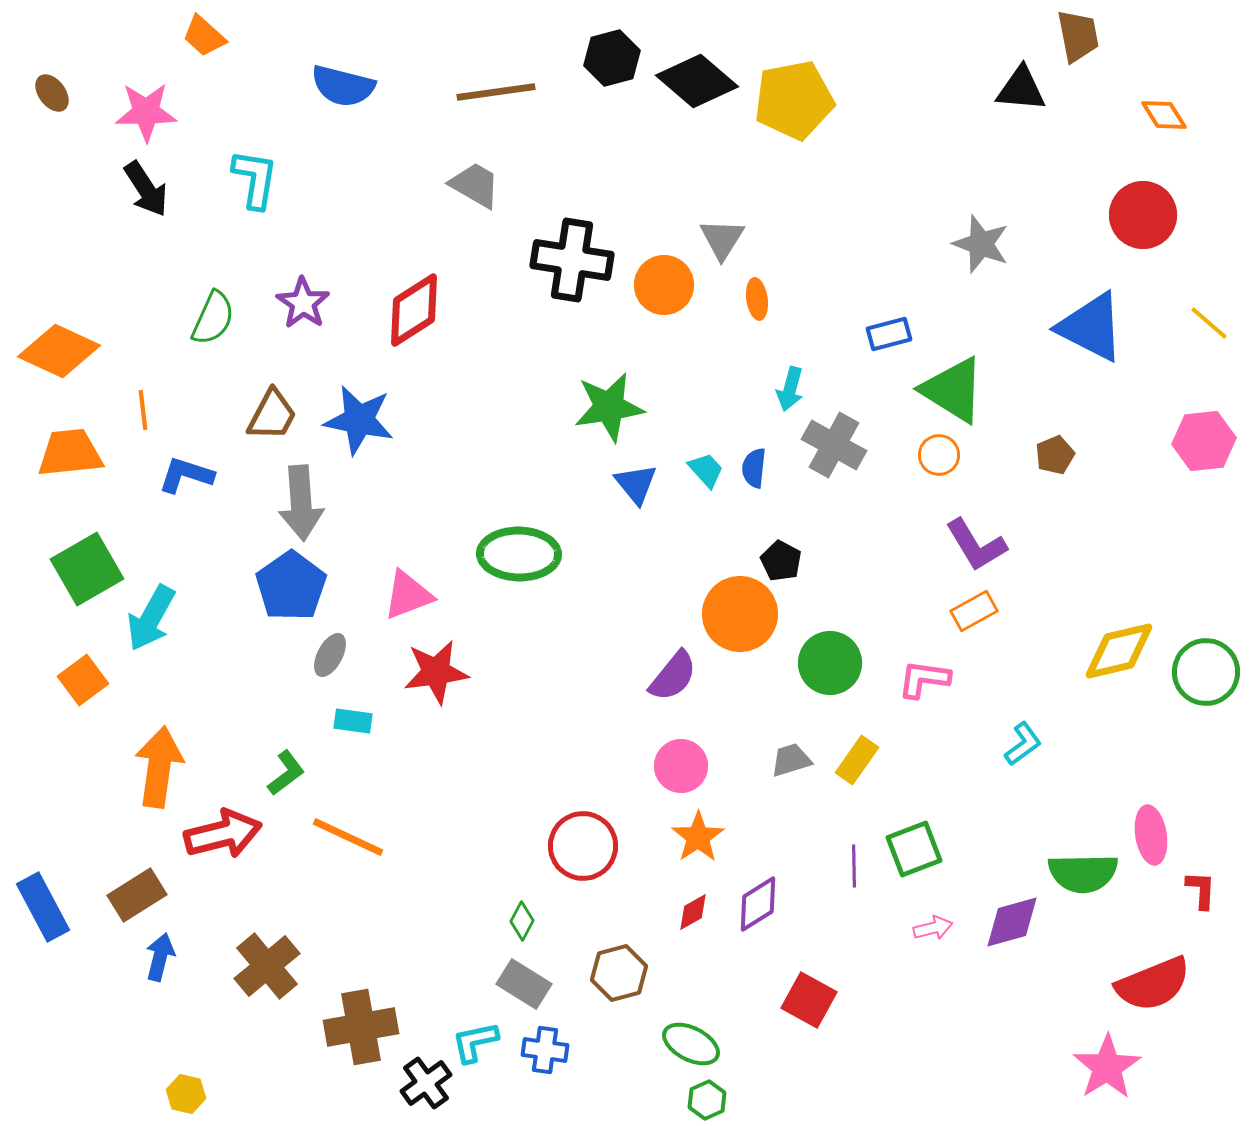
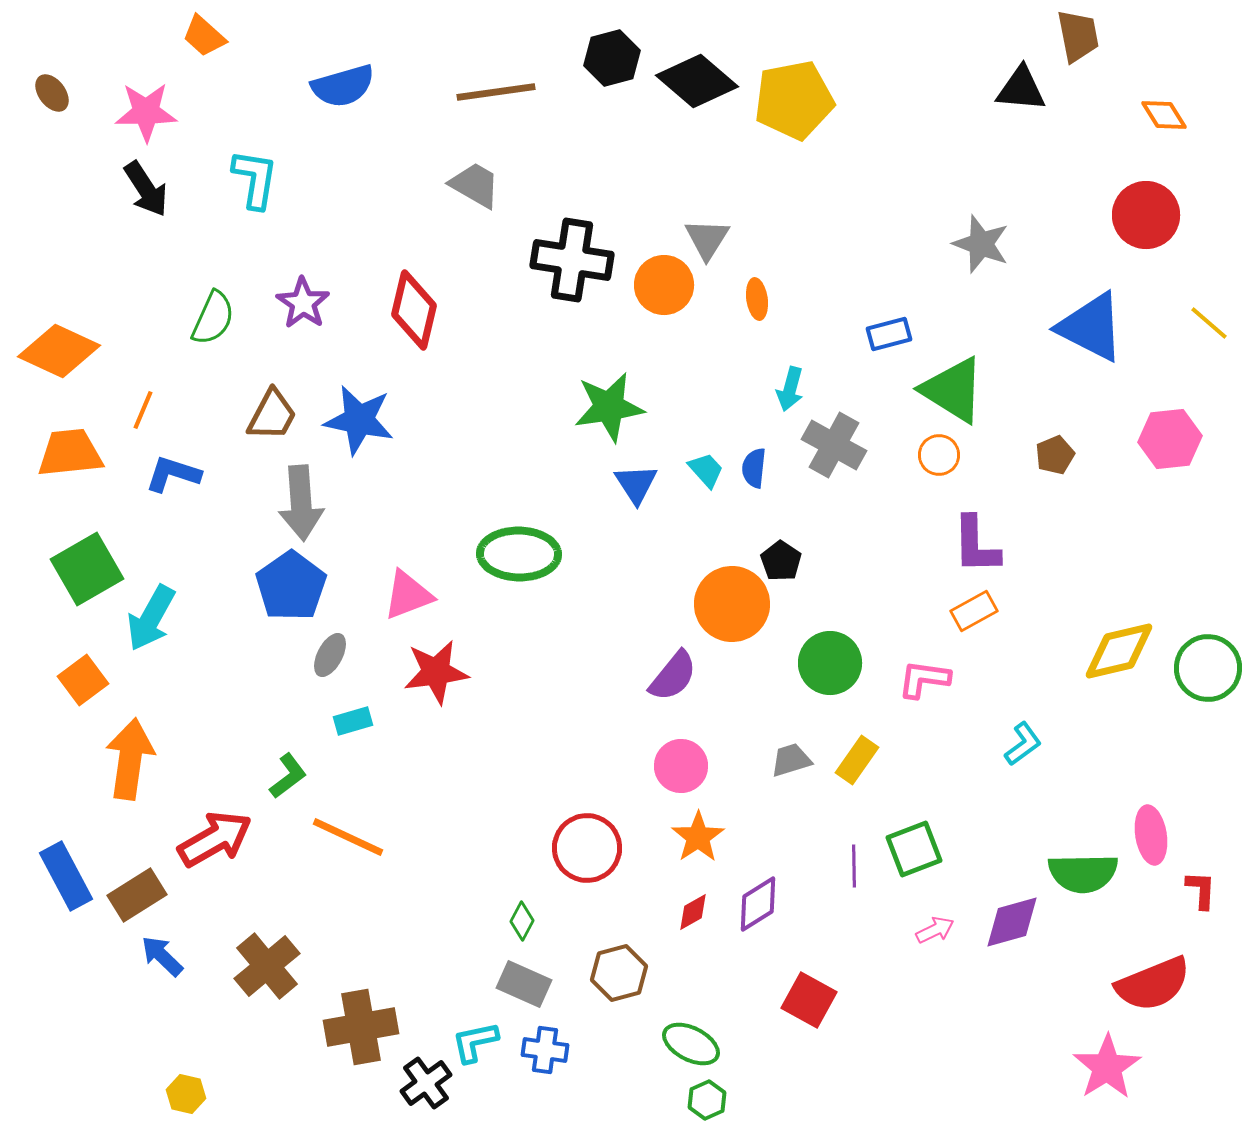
blue semicircle at (343, 86): rotated 30 degrees counterclockwise
red circle at (1143, 215): moved 3 px right
gray triangle at (722, 239): moved 15 px left
red diamond at (414, 310): rotated 44 degrees counterclockwise
orange line at (143, 410): rotated 30 degrees clockwise
pink hexagon at (1204, 441): moved 34 px left, 2 px up
blue L-shape at (186, 475): moved 13 px left, 1 px up
blue triangle at (636, 484): rotated 6 degrees clockwise
purple L-shape at (976, 545): rotated 30 degrees clockwise
black pentagon at (781, 561): rotated 6 degrees clockwise
orange circle at (740, 614): moved 8 px left, 10 px up
green circle at (1206, 672): moved 2 px right, 4 px up
cyan rectangle at (353, 721): rotated 24 degrees counterclockwise
orange arrow at (159, 767): moved 29 px left, 8 px up
green L-shape at (286, 773): moved 2 px right, 3 px down
red arrow at (223, 834): moved 8 px left, 5 px down; rotated 16 degrees counterclockwise
red circle at (583, 846): moved 4 px right, 2 px down
blue rectangle at (43, 907): moved 23 px right, 31 px up
pink arrow at (933, 928): moved 2 px right, 2 px down; rotated 12 degrees counterclockwise
blue arrow at (160, 957): moved 2 px right, 1 px up; rotated 60 degrees counterclockwise
gray rectangle at (524, 984): rotated 8 degrees counterclockwise
